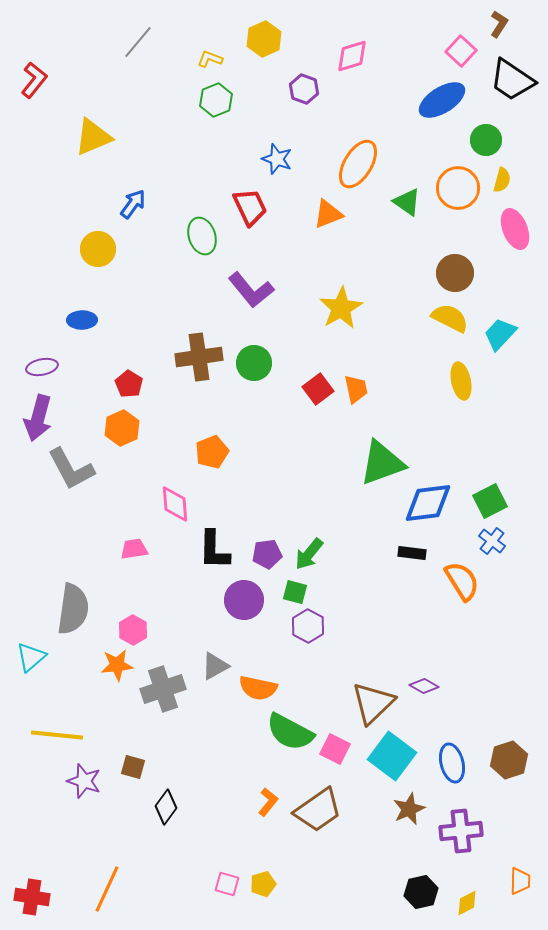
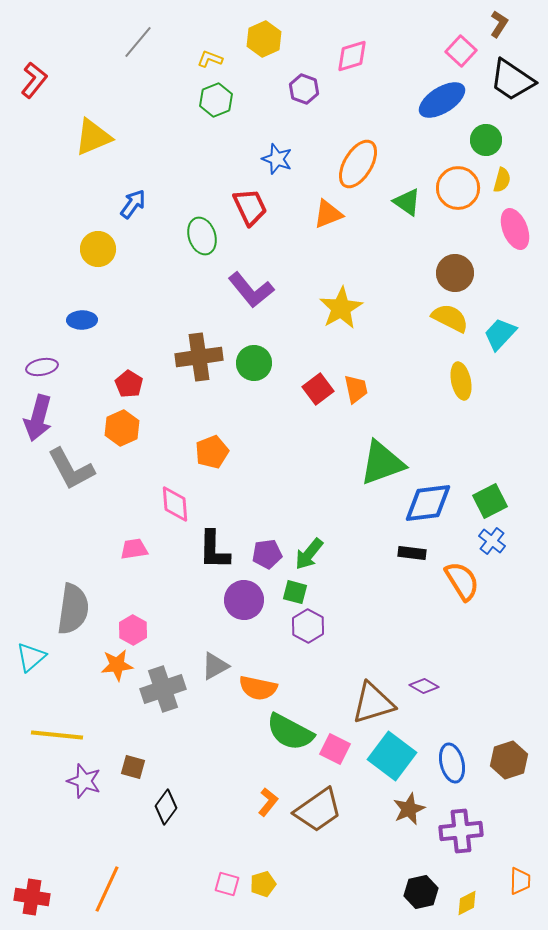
brown triangle at (373, 703): rotated 27 degrees clockwise
